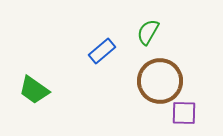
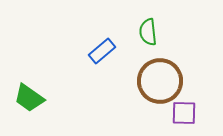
green semicircle: rotated 36 degrees counterclockwise
green trapezoid: moved 5 px left, 8 px down
